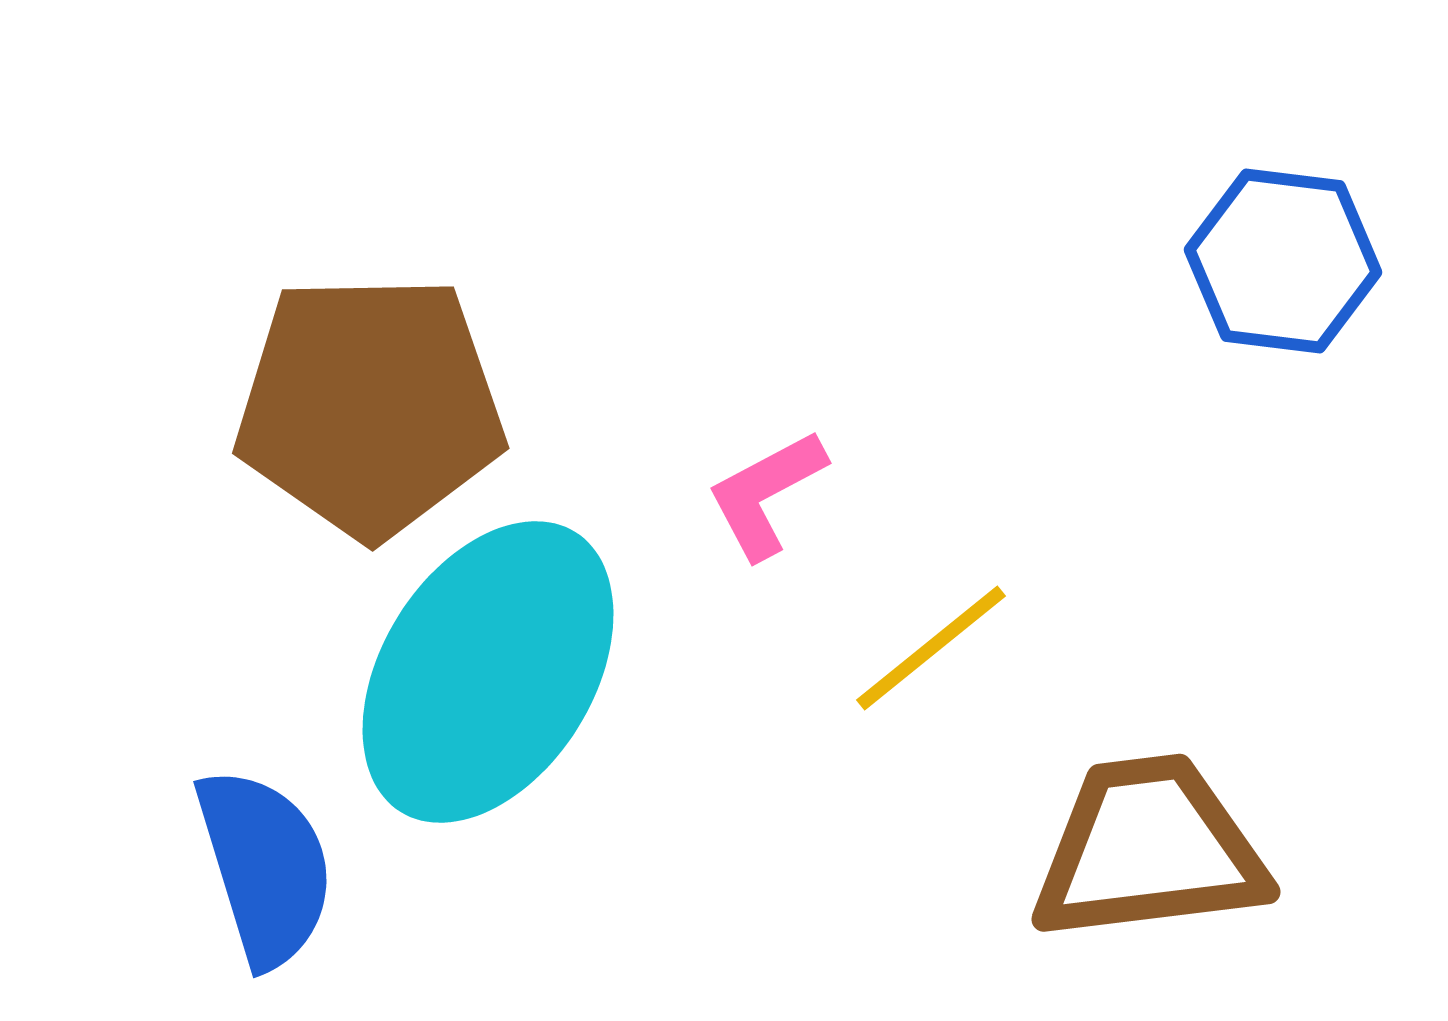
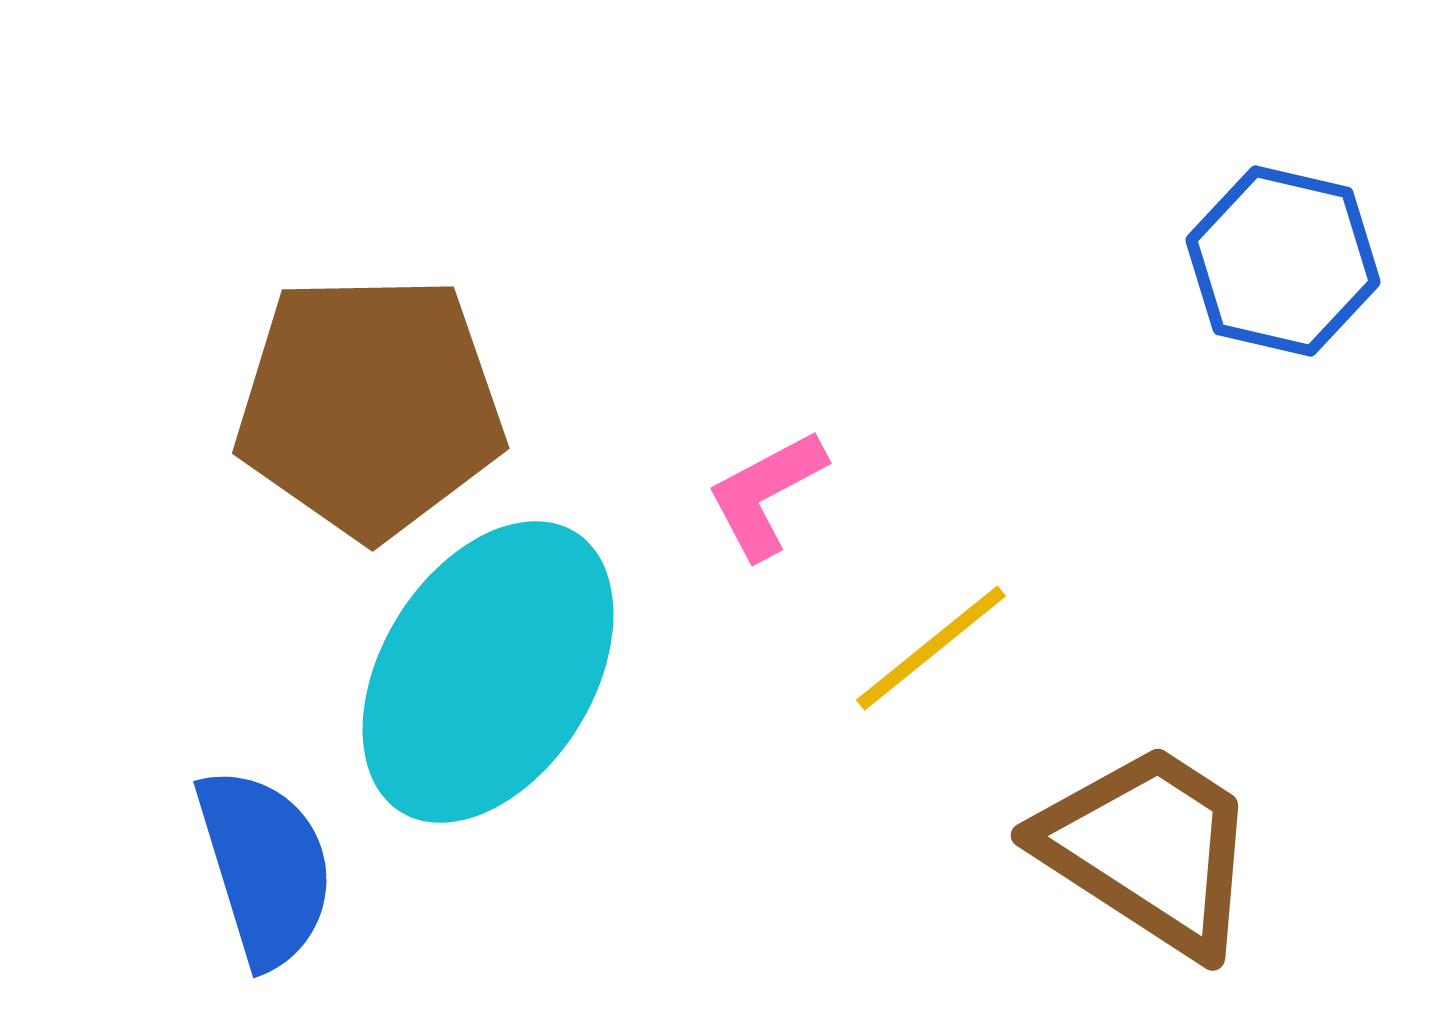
blue hexagon: rotated 6 degrees clockwise
brown trapezoid: rotated 40 degrees clockwise
